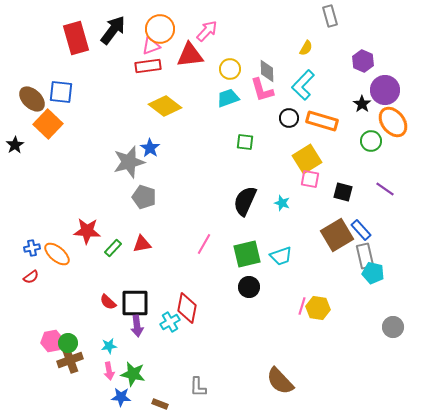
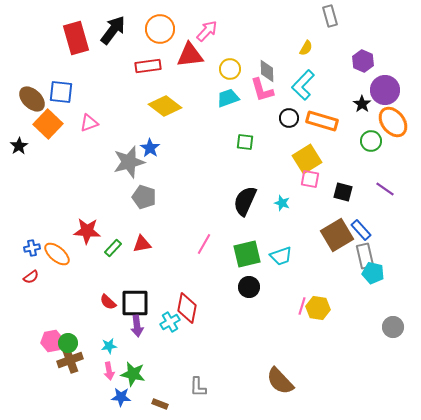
pink triangle at (151, 46): moved 62 px left, 77 px down
black star at (15, 145): moved 4 px right, 1 px down
